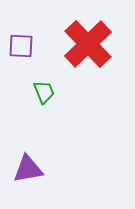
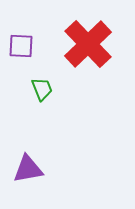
green trapezoid: moved 2 px left, 3 px up
